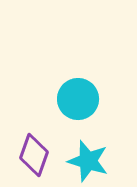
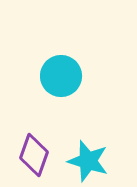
cyan circle: moved 17 px left, 23 px up
